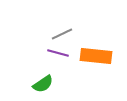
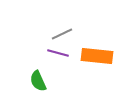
orange rectangle: moved 1 px right
green semicircle: moved 5 px left, 3 px up; rotated 100 degrees clockwise
